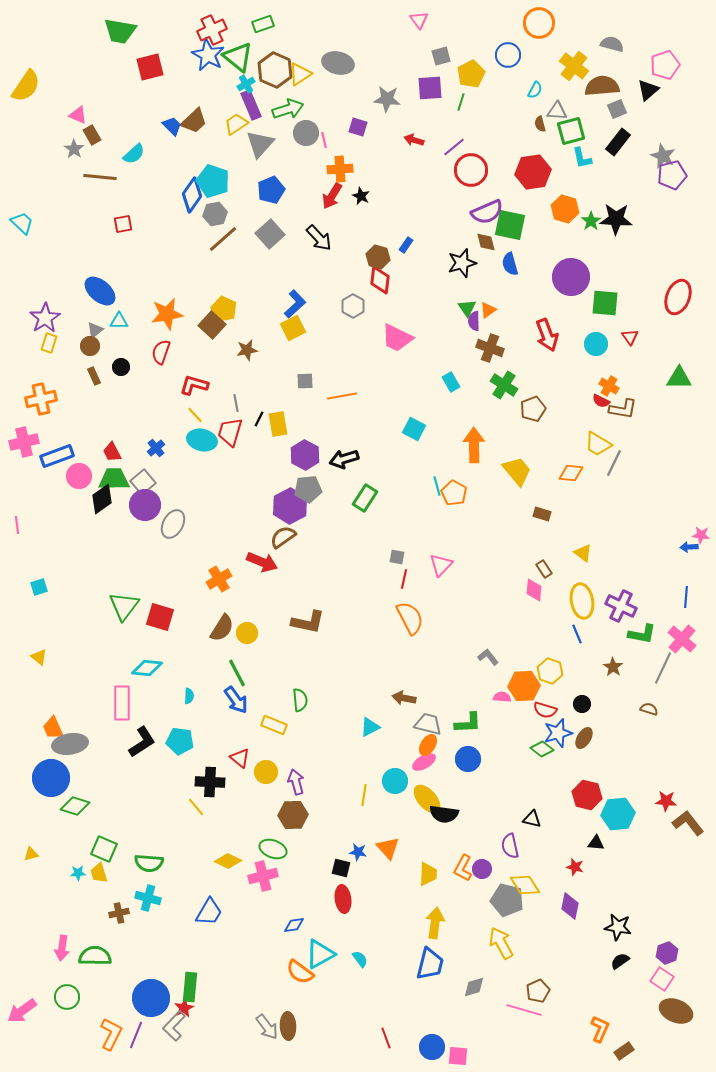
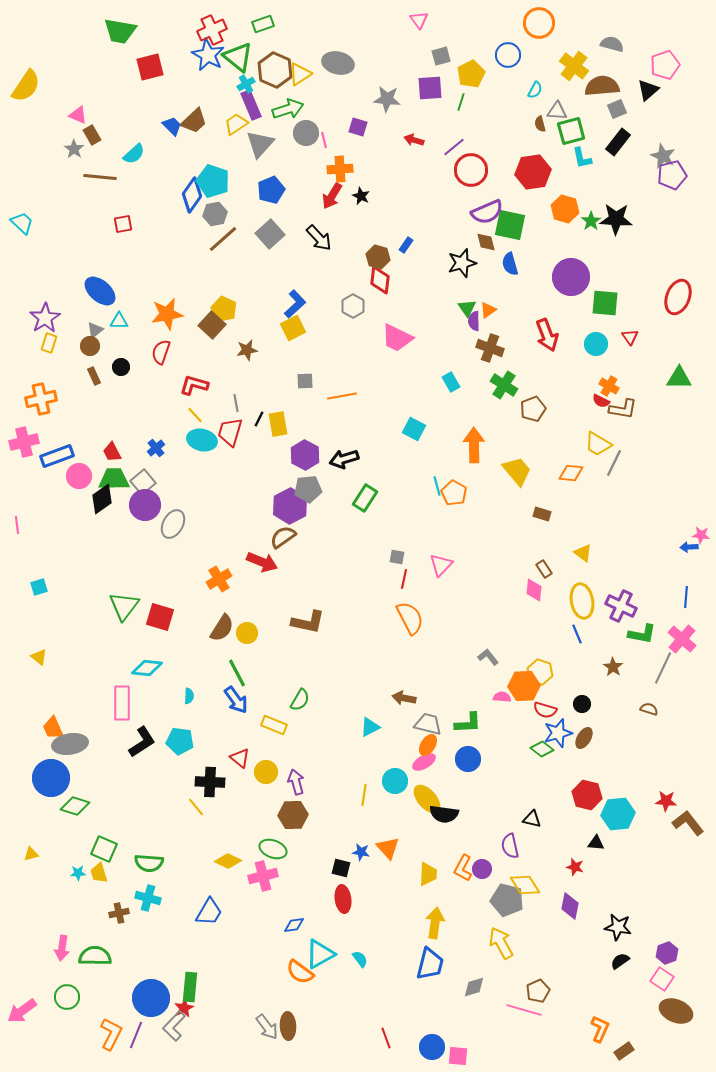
yellow hexagon at (550, 671): moved 10 px left, 1 px down
green semicircle at (300, 700): rotated 35 degrees clockwise
blue star at (358, 852): moved 3 px right
